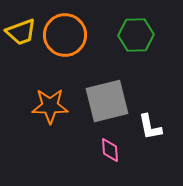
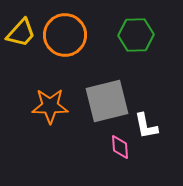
yellow trapezoid: moved 1 px down; rotated 28 degrees counterclockwise
white L-shape: moved 4 px left, 1 px up
pink diamond: moved 10 px right, 3 px up
